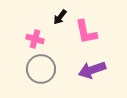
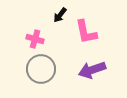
black arrow: moved 2 px up
